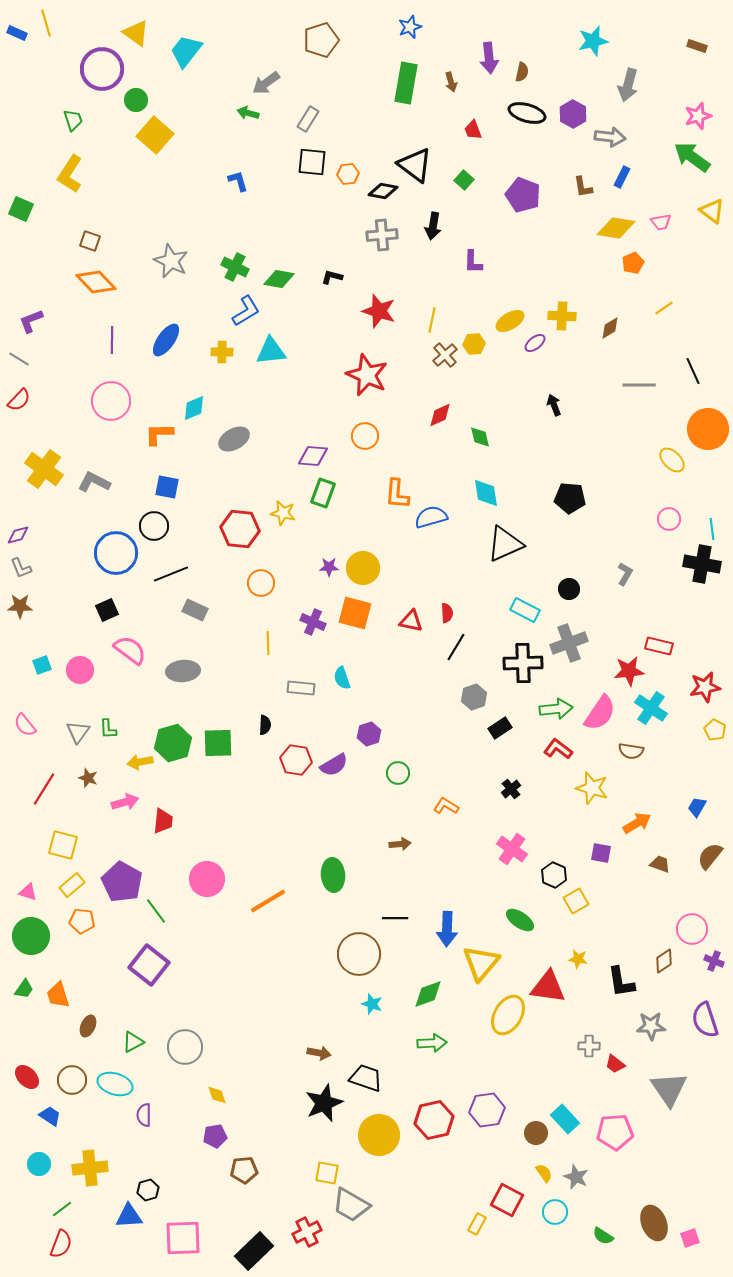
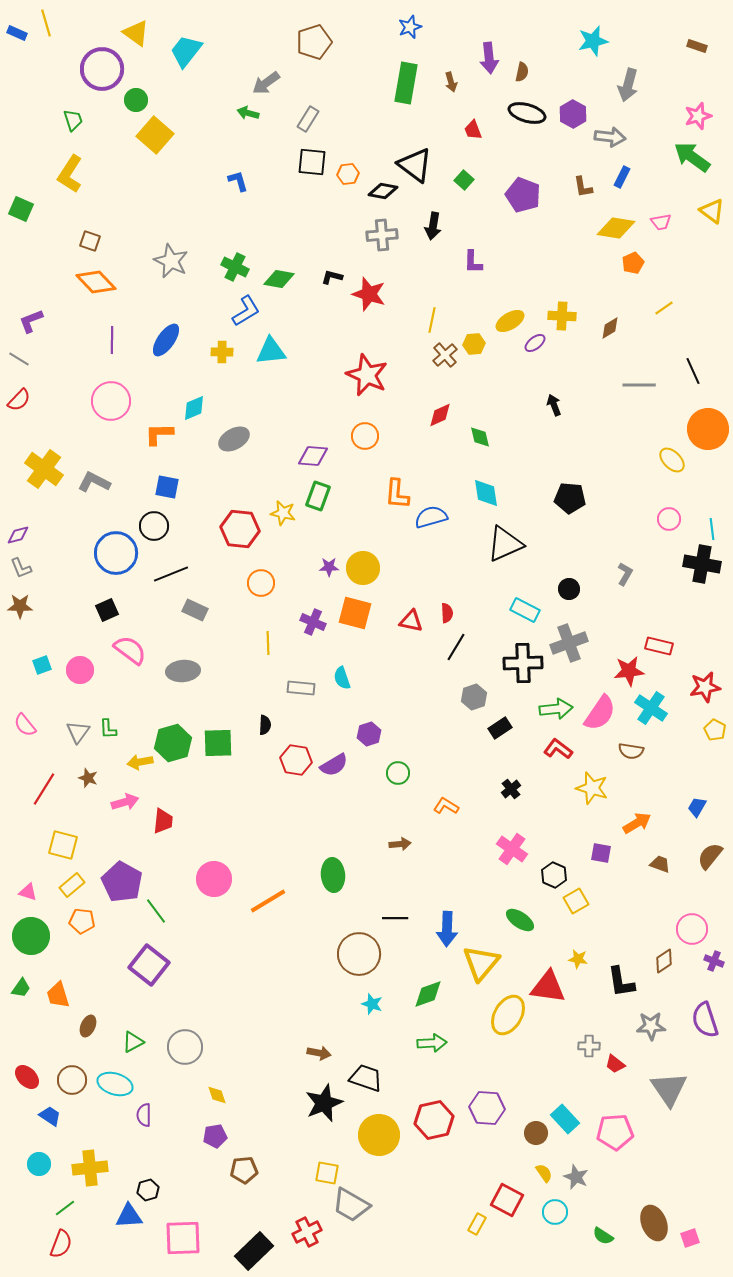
brown pentagon at (321, 40): moved 7 px left, 2 px down
red star at (379, 311): moved 10 px left, 17 px up
green rectangle at (323, 493): moved 5 px left, 3 px down
pink circle at (207, 879): moved 7 px right
green trapezoid at (24, 989): moved 3 px left, 1 px up
purple hexagon at (487, 1110): moved 2 px up; rotated 12 degrees clockwise
green line at (62, 1209): moved 3 px right, 1 px up
